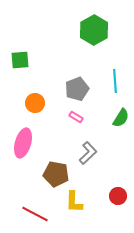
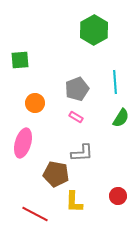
cyan line: moved 1 px down
gray L-shape: moved 6 px left; rotated 40 degrees clockwise
